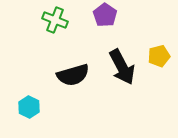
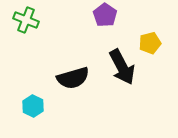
green cross: moved 29 px left
yellow pentagon: moved 9 px left, 13 px up
black semicircle: moved 3 px down
cyan hexagon: moved 4 px right, 1 px up
